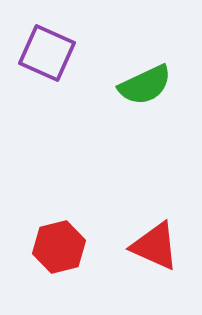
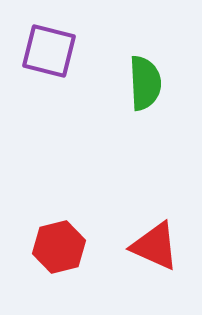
purple square: moved 2 px right, 2 px up; rotated 10 degrees counterclockwise
green semicircle: moved 2 px up; rotated 68 degrees counterclockwise
